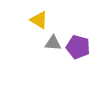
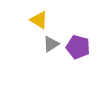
gray triangle: moved 2 px left, 1 px down; rotated 36 degrees counterclockwise
